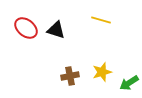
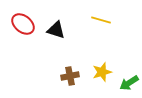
red ellipse: moved 3 px left, 4 px up
